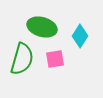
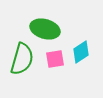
green ellipse: moved 3 px right, 2 px down
cyan diamond: moved 1 px right, 16 px down; rotated 25 degrees clockwise
